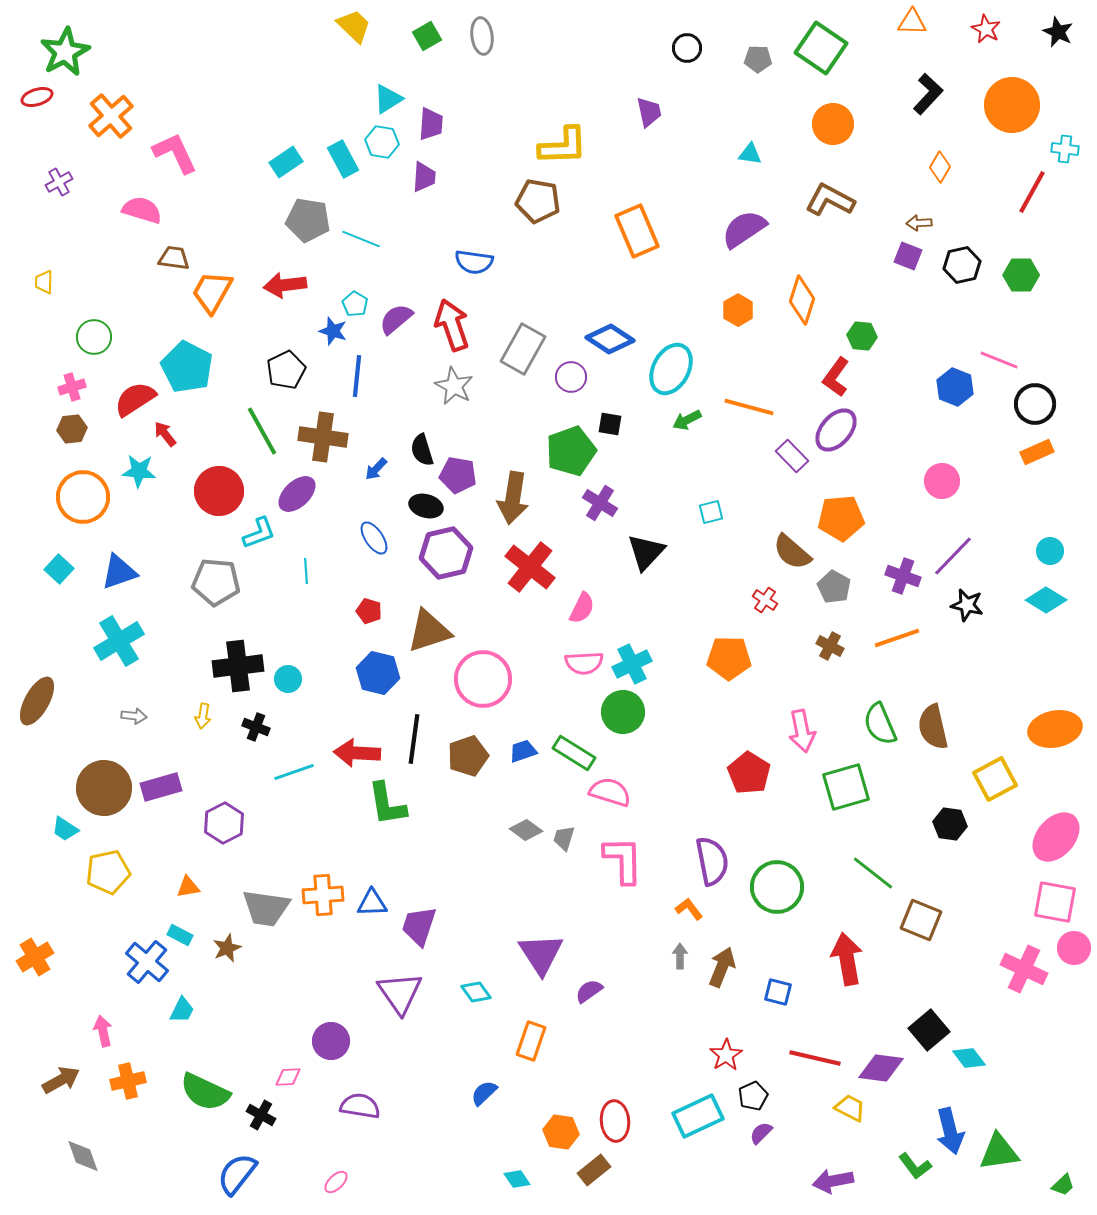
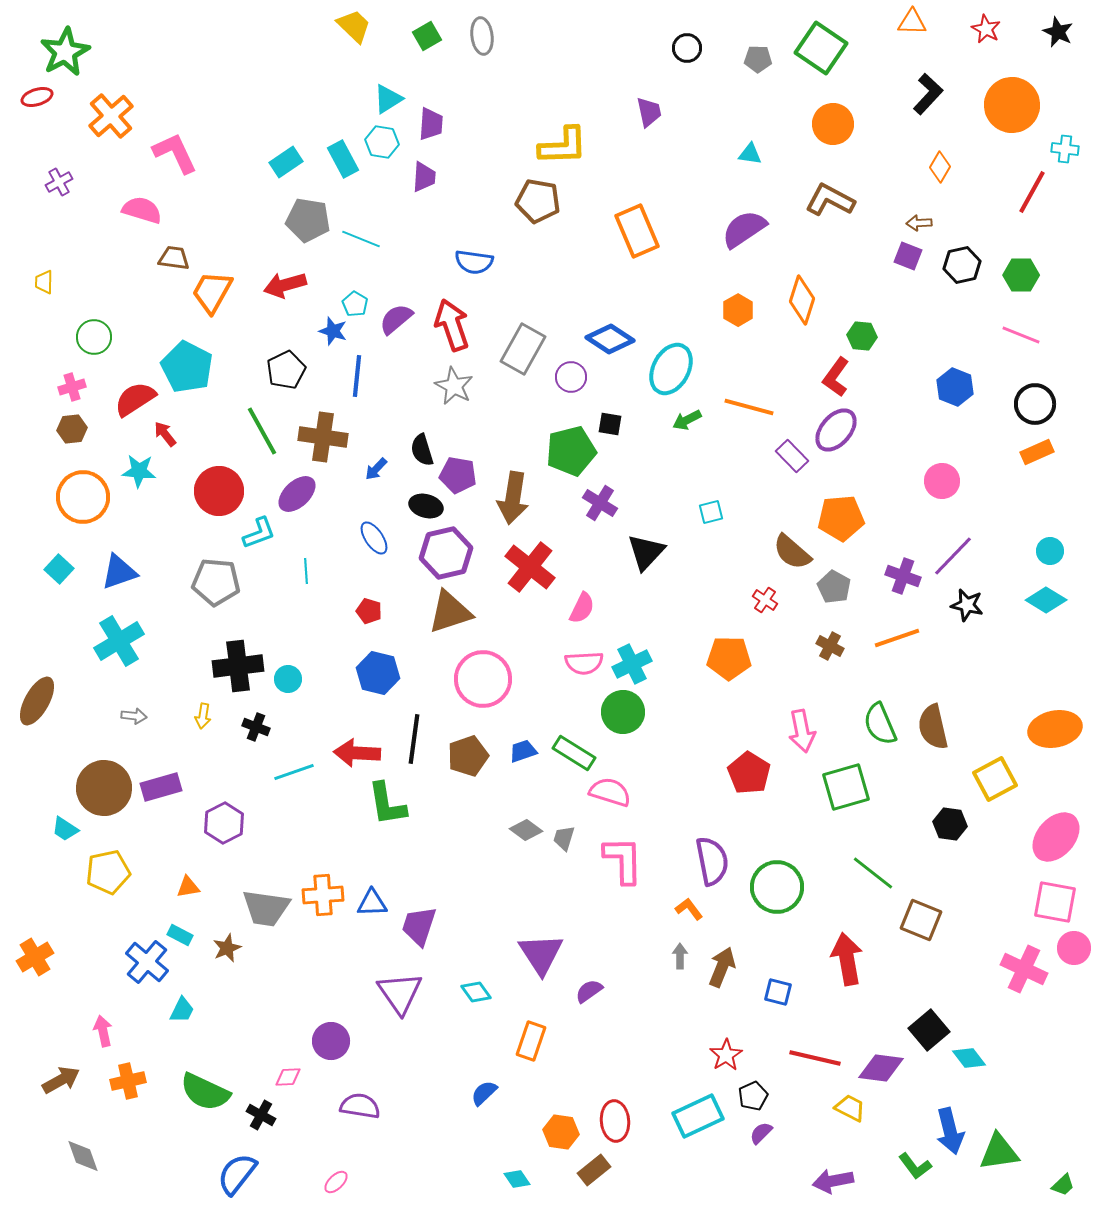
red arrow at (285, 285): rotated 9 degrees counterclockwise
pink line at (999, 360): moved 22 px right, 25 px up
green pentagon at (571, 451): rotated 6 degrees clockwise
brown triangle at (429, 631): moved 21 px right, 19 px up
